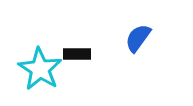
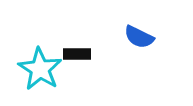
blue semicircle: moved 1 px right, 1 px up; rotated 100 degrees counterclockwise
